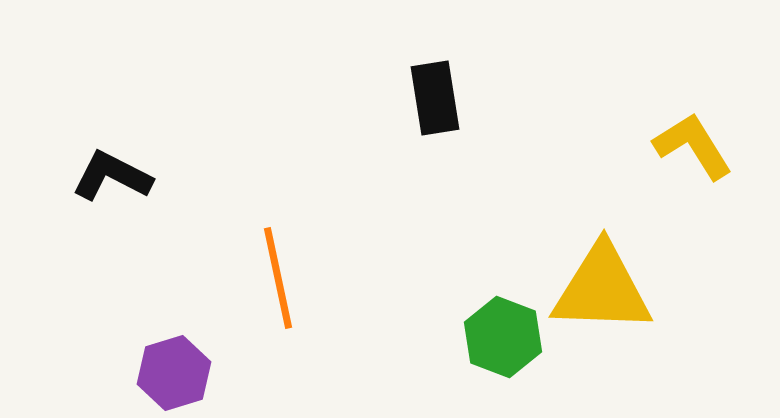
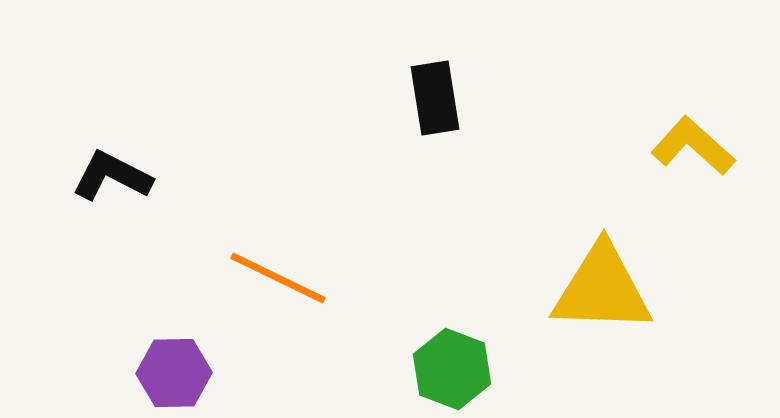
yellow L-shape: rotated 16 degrees counterclockwise
orange line: rotated 52 degrees counterclockwise
green hexagon: moved 51 px left, 32 px down
purple hexagon: rotated 16 degrees clockwise
